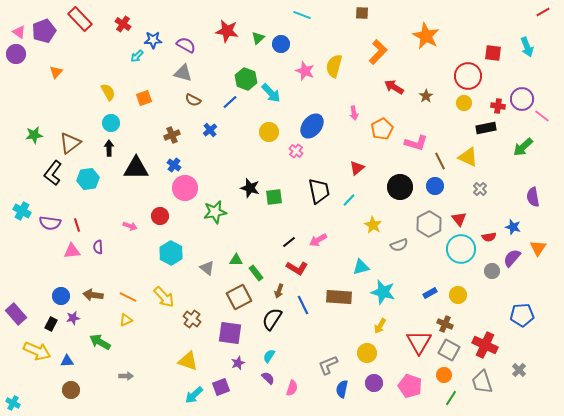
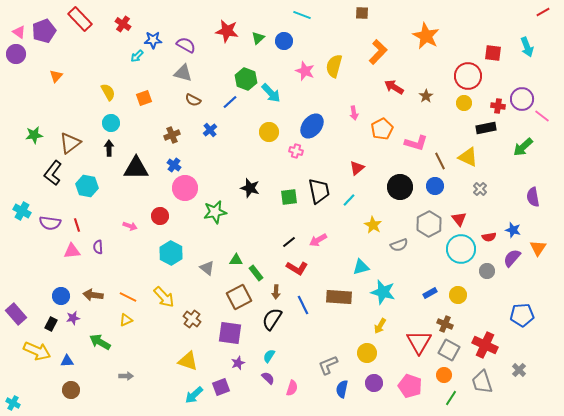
blue circle at (281, 44): moved 3 px right, 3 px up
orange triangle at (56, 72): moved 4 px down
pink cross at (296, 151): rotated 24 degrees counterclockwise
cyan hexagon at (88, 179): moved 1 px left, 7 px down; rotated 20 degrees clockwise
green square at (274, 197): moved 15 px right
blue star at (513, 227): moved 3 px down
gray circle at (492, 271): moved 5 px left
brown arrow at (279, 291): moved 3 px left, 1 px down; rotated 16 degrees counterclockwise
